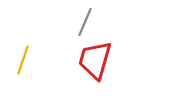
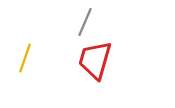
yellow line: moved 2 px right, 2 px up
